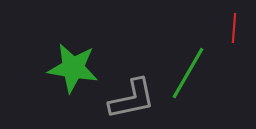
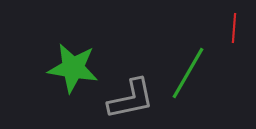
gray L-shape: moved 1 px left
